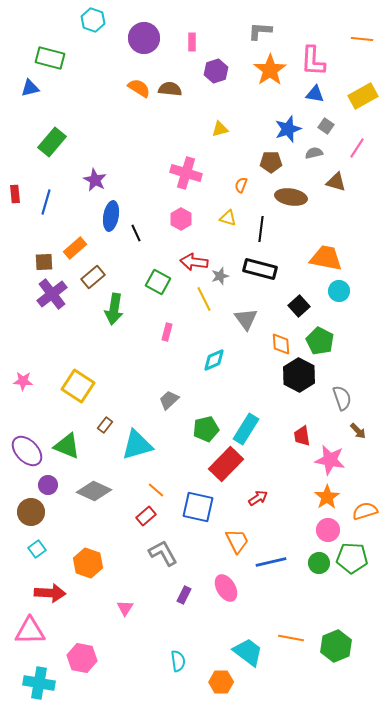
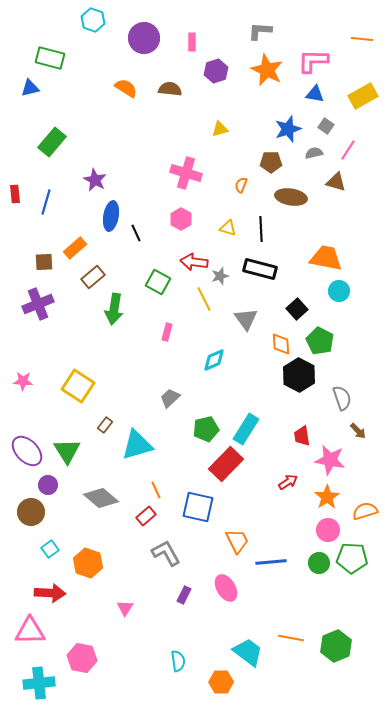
pink L-shape at (313, 61): rotated 88 degrees clockwise
orange star at (270, 70): moved 3 px left; rotated 12 degrees counterclockwise
orange semicircle at (139, 88): moved 13 px left
pink line at (357, 148): moved 9 px left, 2 px down
yellow triangle at (228, 218): moved 10 px down
black line at (261, 229): rotated 10 degrees counterclockwise
purple cross at (52, 294): moved 14 px left, 10 px down; rotated 16 degrees clockwise
black square at (299, 306): moved 2 px left, 3 px down
gray trapezoid at (169, 400): moved 1 px right, 2 px up
green triangle at (67, 446): moved 5 px down; rotated 36 degrees clockwise
orange line at (156, 490): rotated 24 degrees clockwise
gray diamond at (94, 491): moved 7 px right, 7 px down; rotated 16 degrees clockwise
red arrow at (258, 498): moved 30 px right, 16 px up
cyan square at (37, 549): moved 13 px right
gray L-shape at (163, 553): moved 3 px right
blue line at (271, 562): rotated 8 degrees clockwise
cyan cross at (39, 683): rotated 16 degrees counterclockwise
